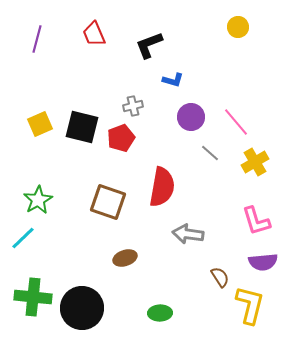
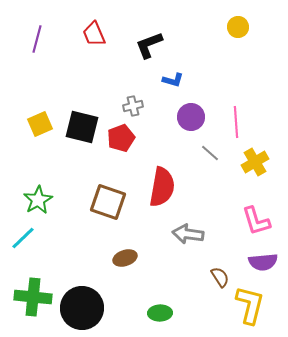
pink line: rotated 36 degrees clockwise
